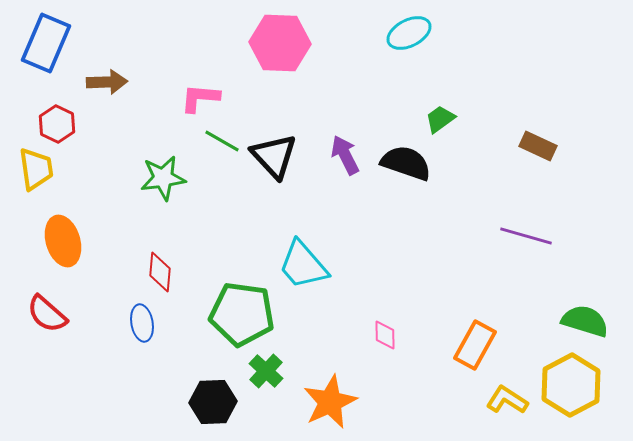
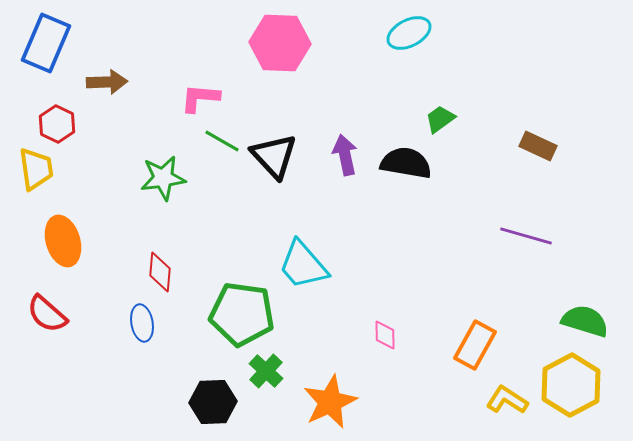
purple arrow: rotated 15 degrees clockwise
black semicircle: rotated 9 degrees counterclockwise
